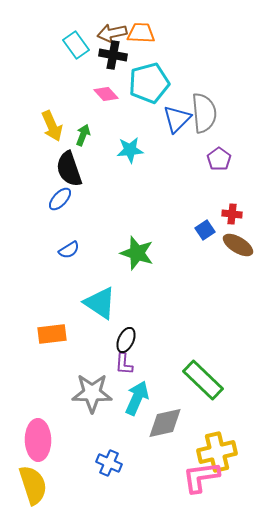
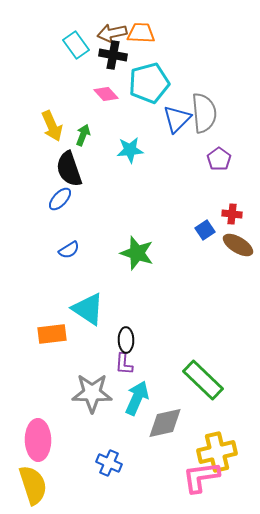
cyan triangle: moved 12 px left, 6 px down
black ellipse: rotated 25 degrees counterclockwise
